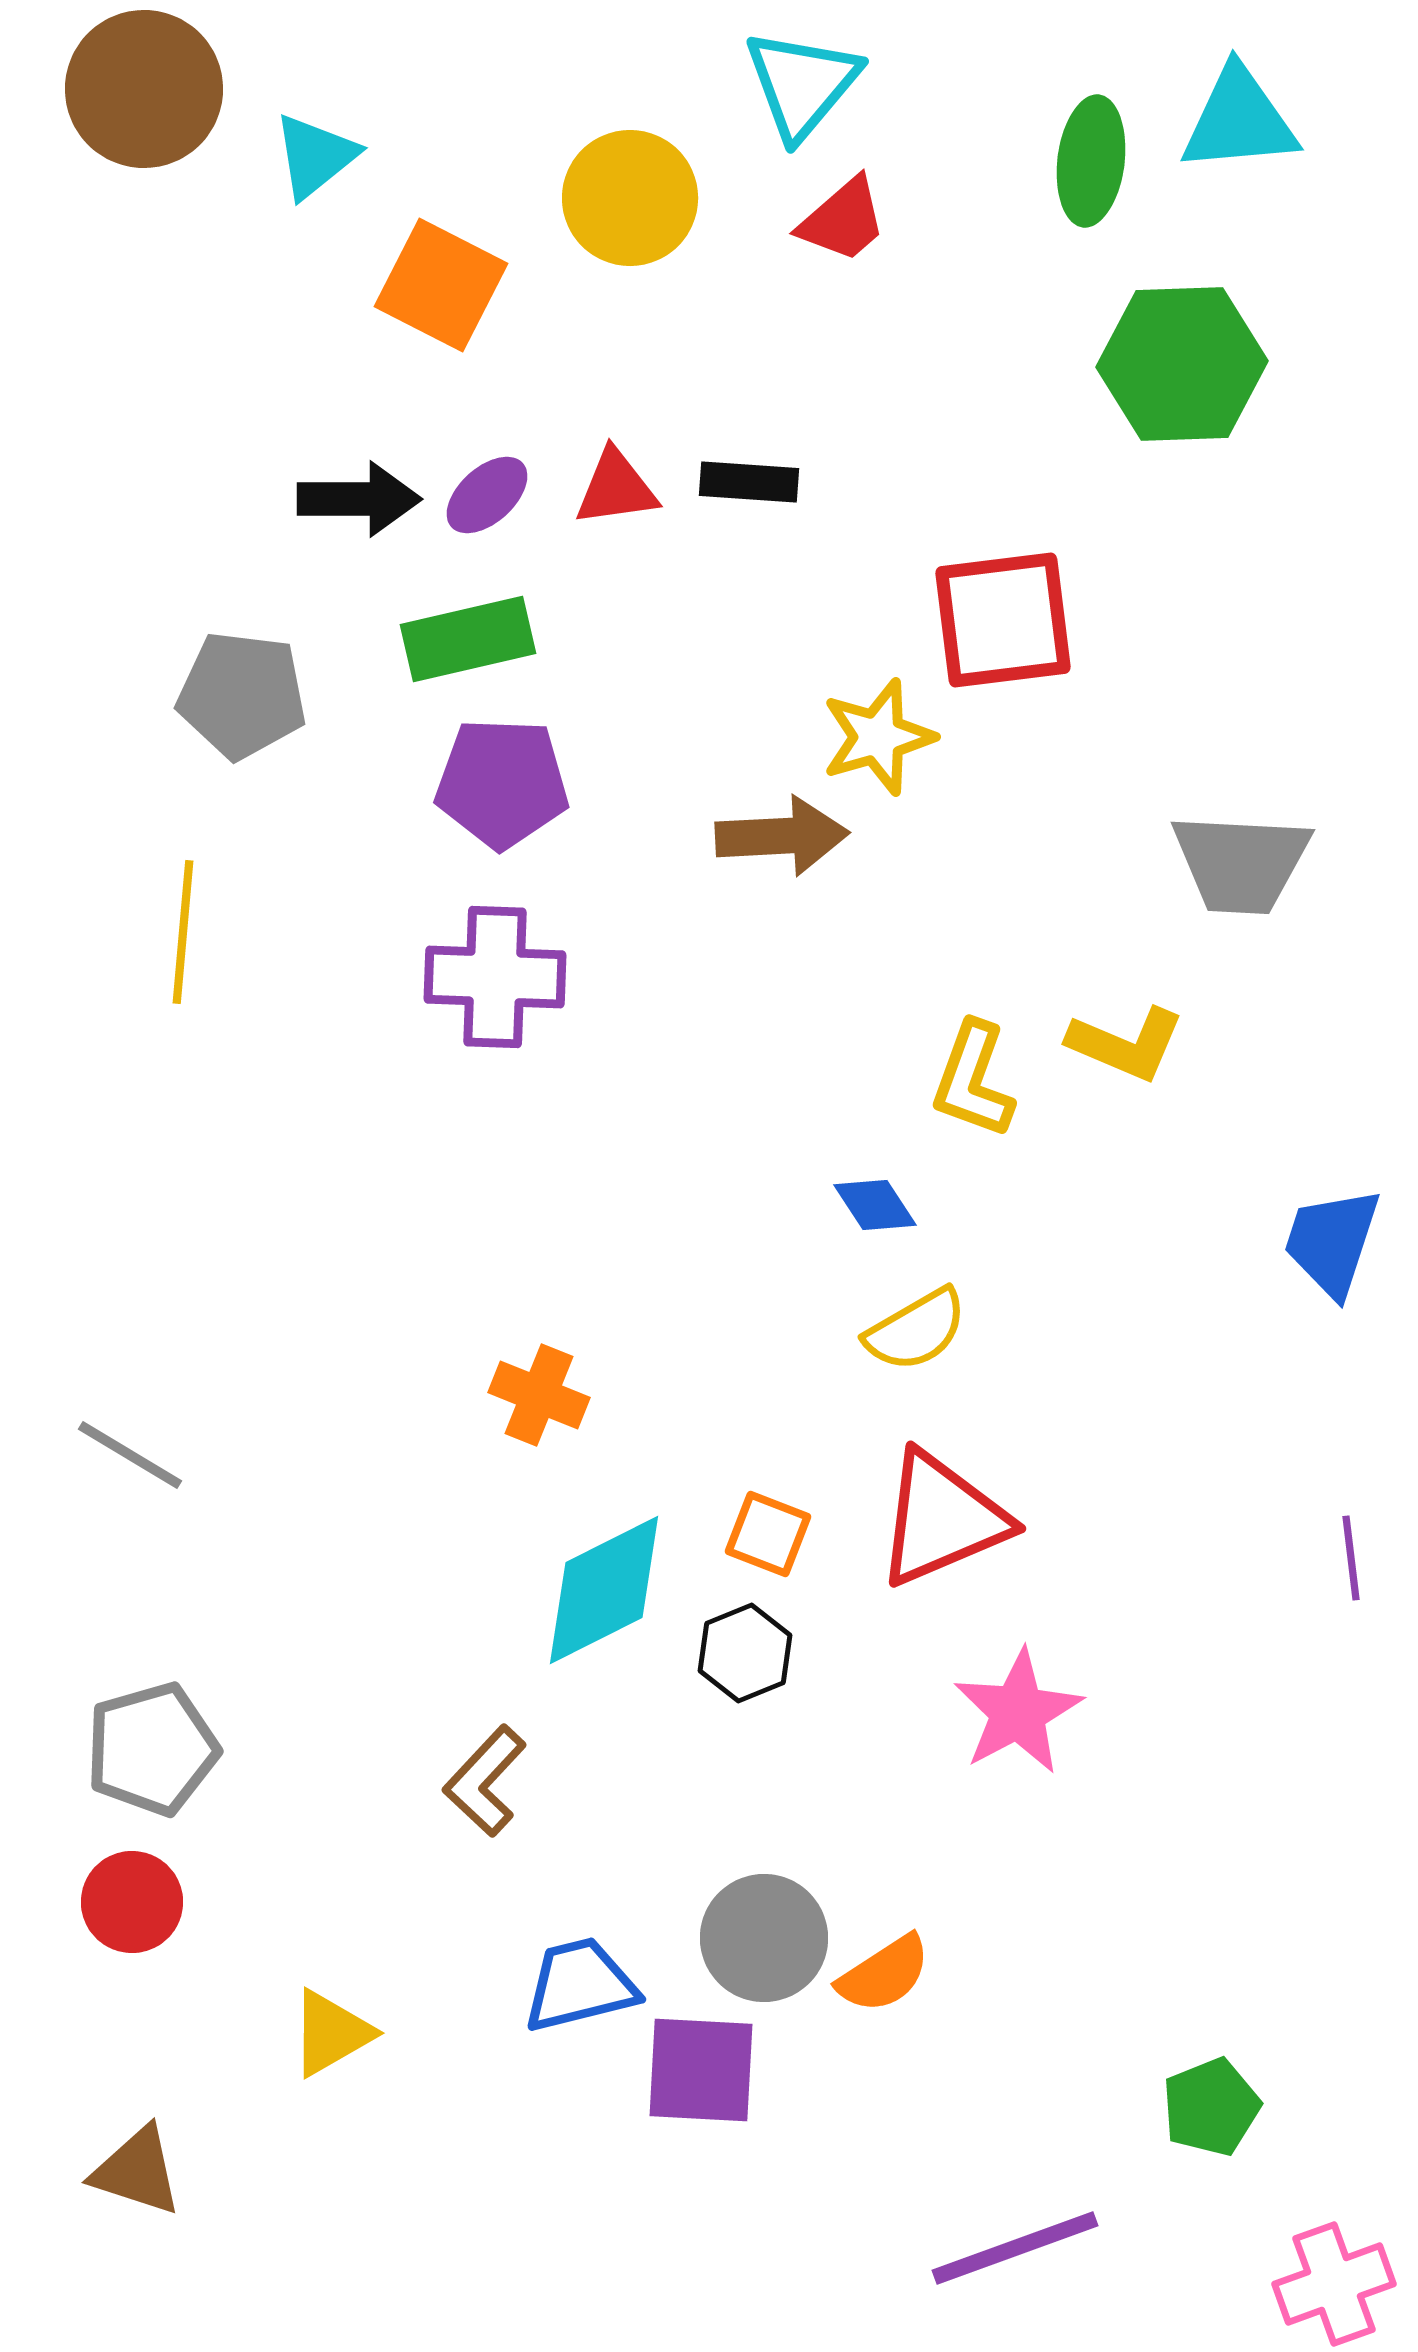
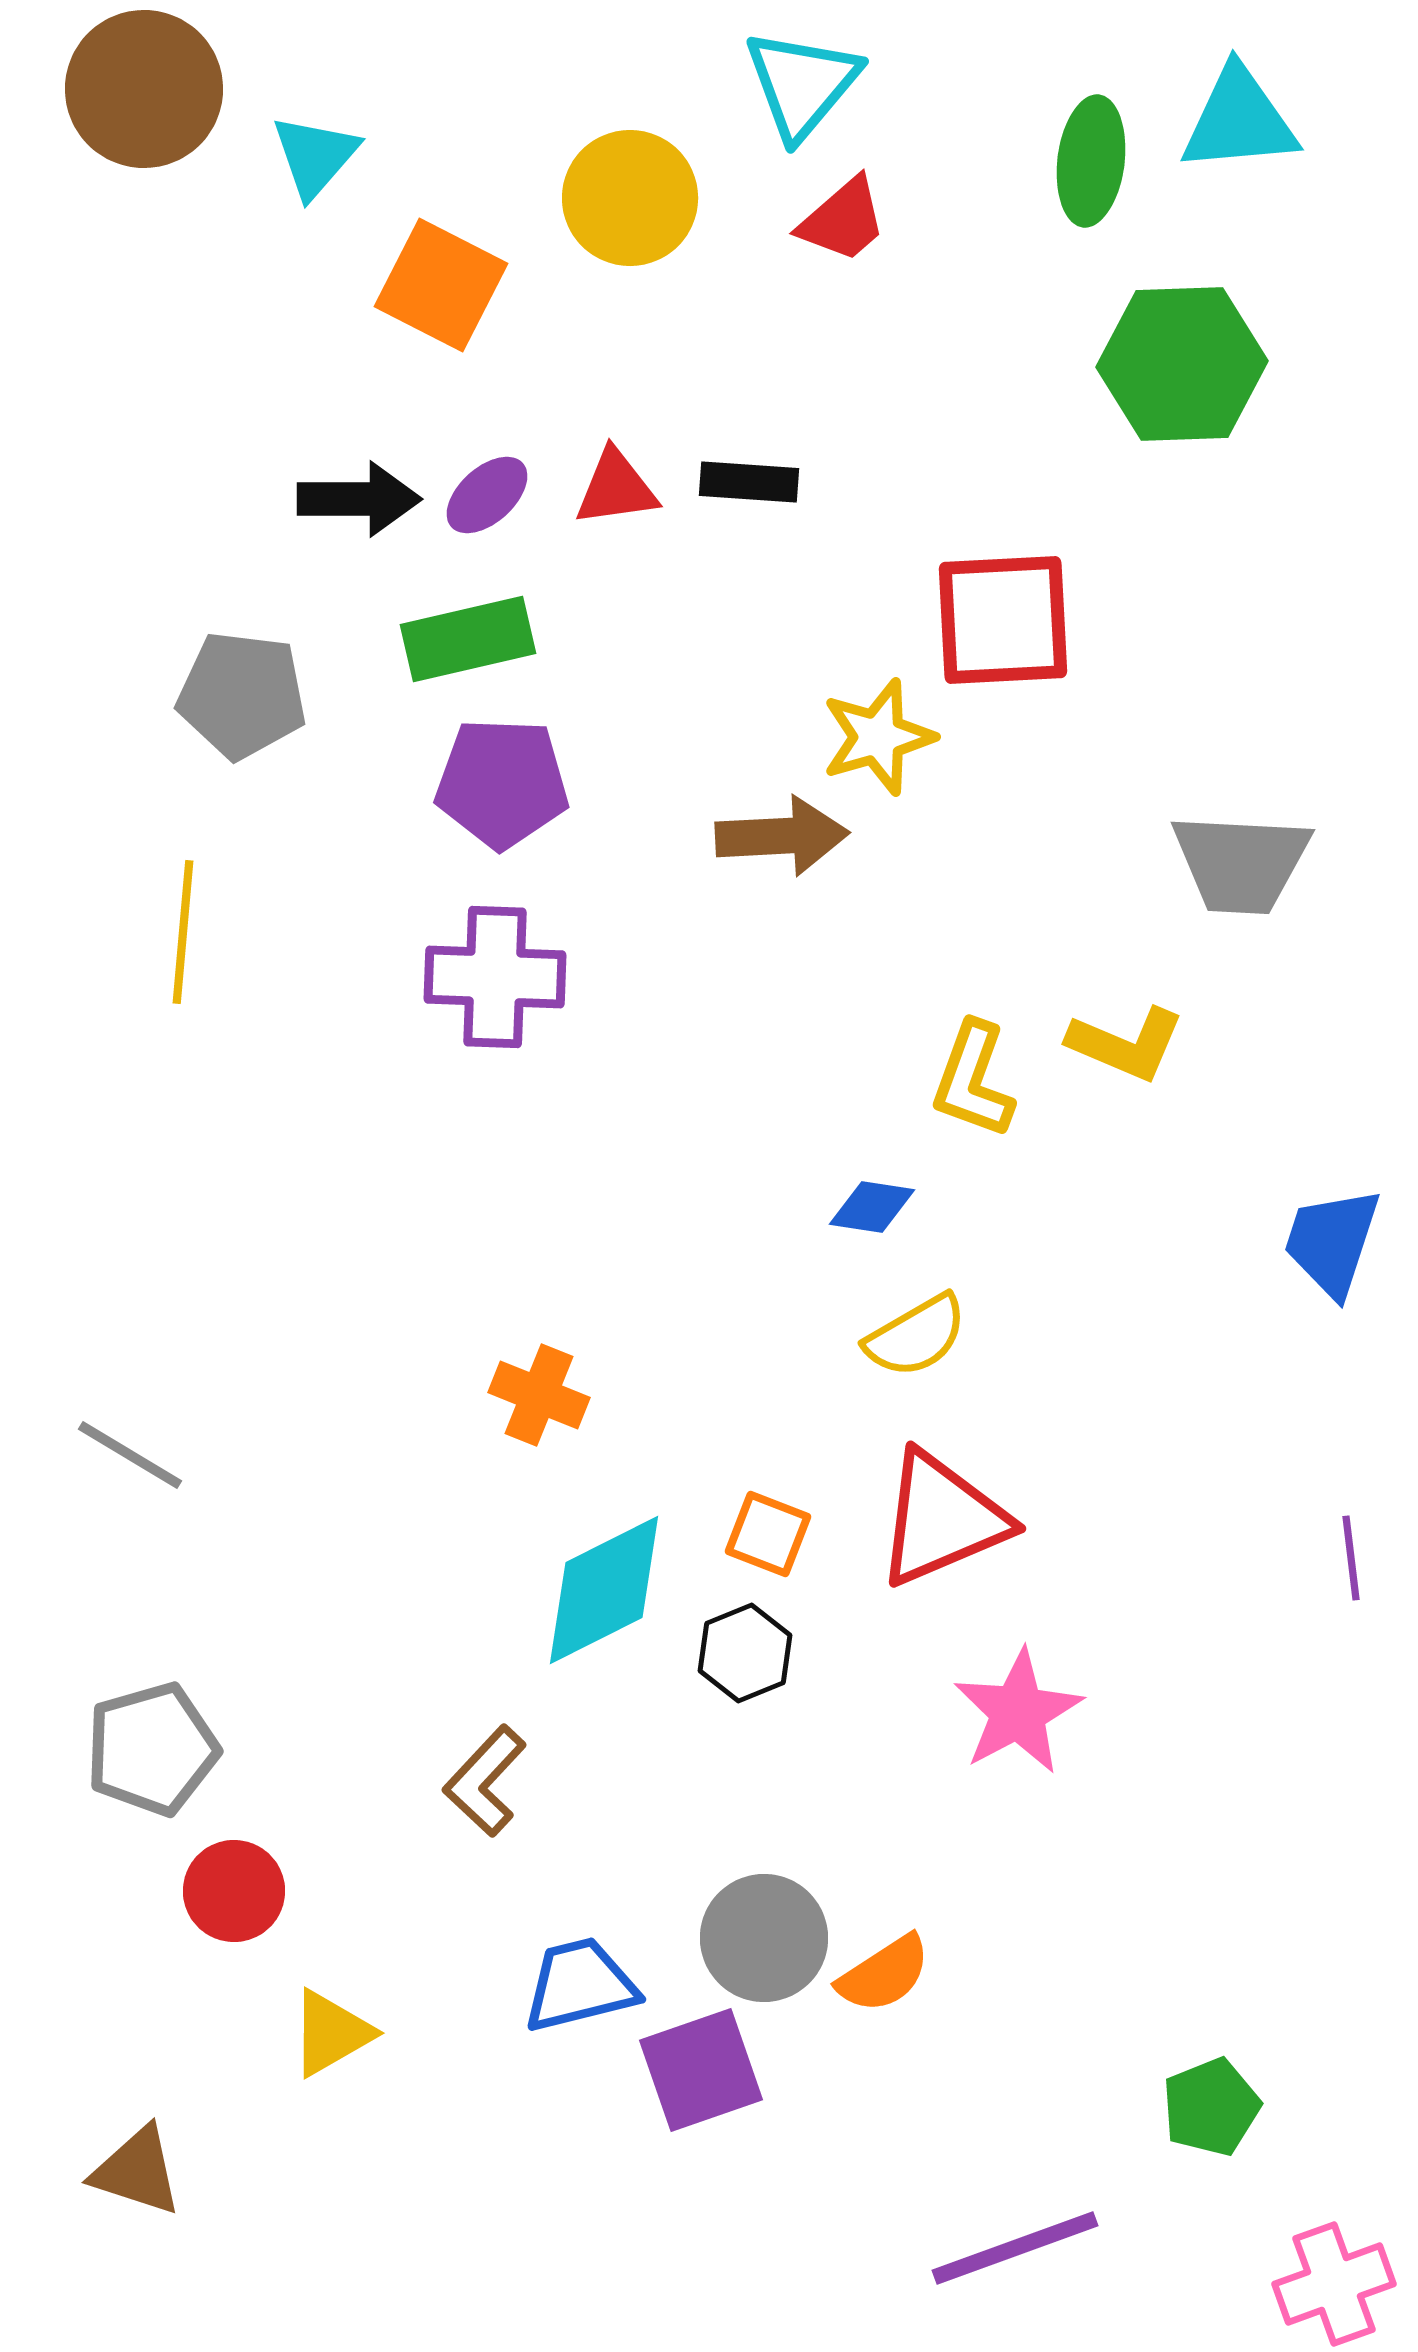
cyan triangle at (315, 156): rotated 10 degrees counterclockwise
red square at (1003, 620): rotated 4 degrees clockwise
blue diamond at (875, 1205): moved 3 px left, 2 px down; rotated 48 degrees counterclockwise
yellow semicircle at (916, 1330): moved 6 px down
red circle at (132, 1902): moved 102 px right, 11 px up
purple square at (701, 2070): rotated 22 degrees counterclockwise
